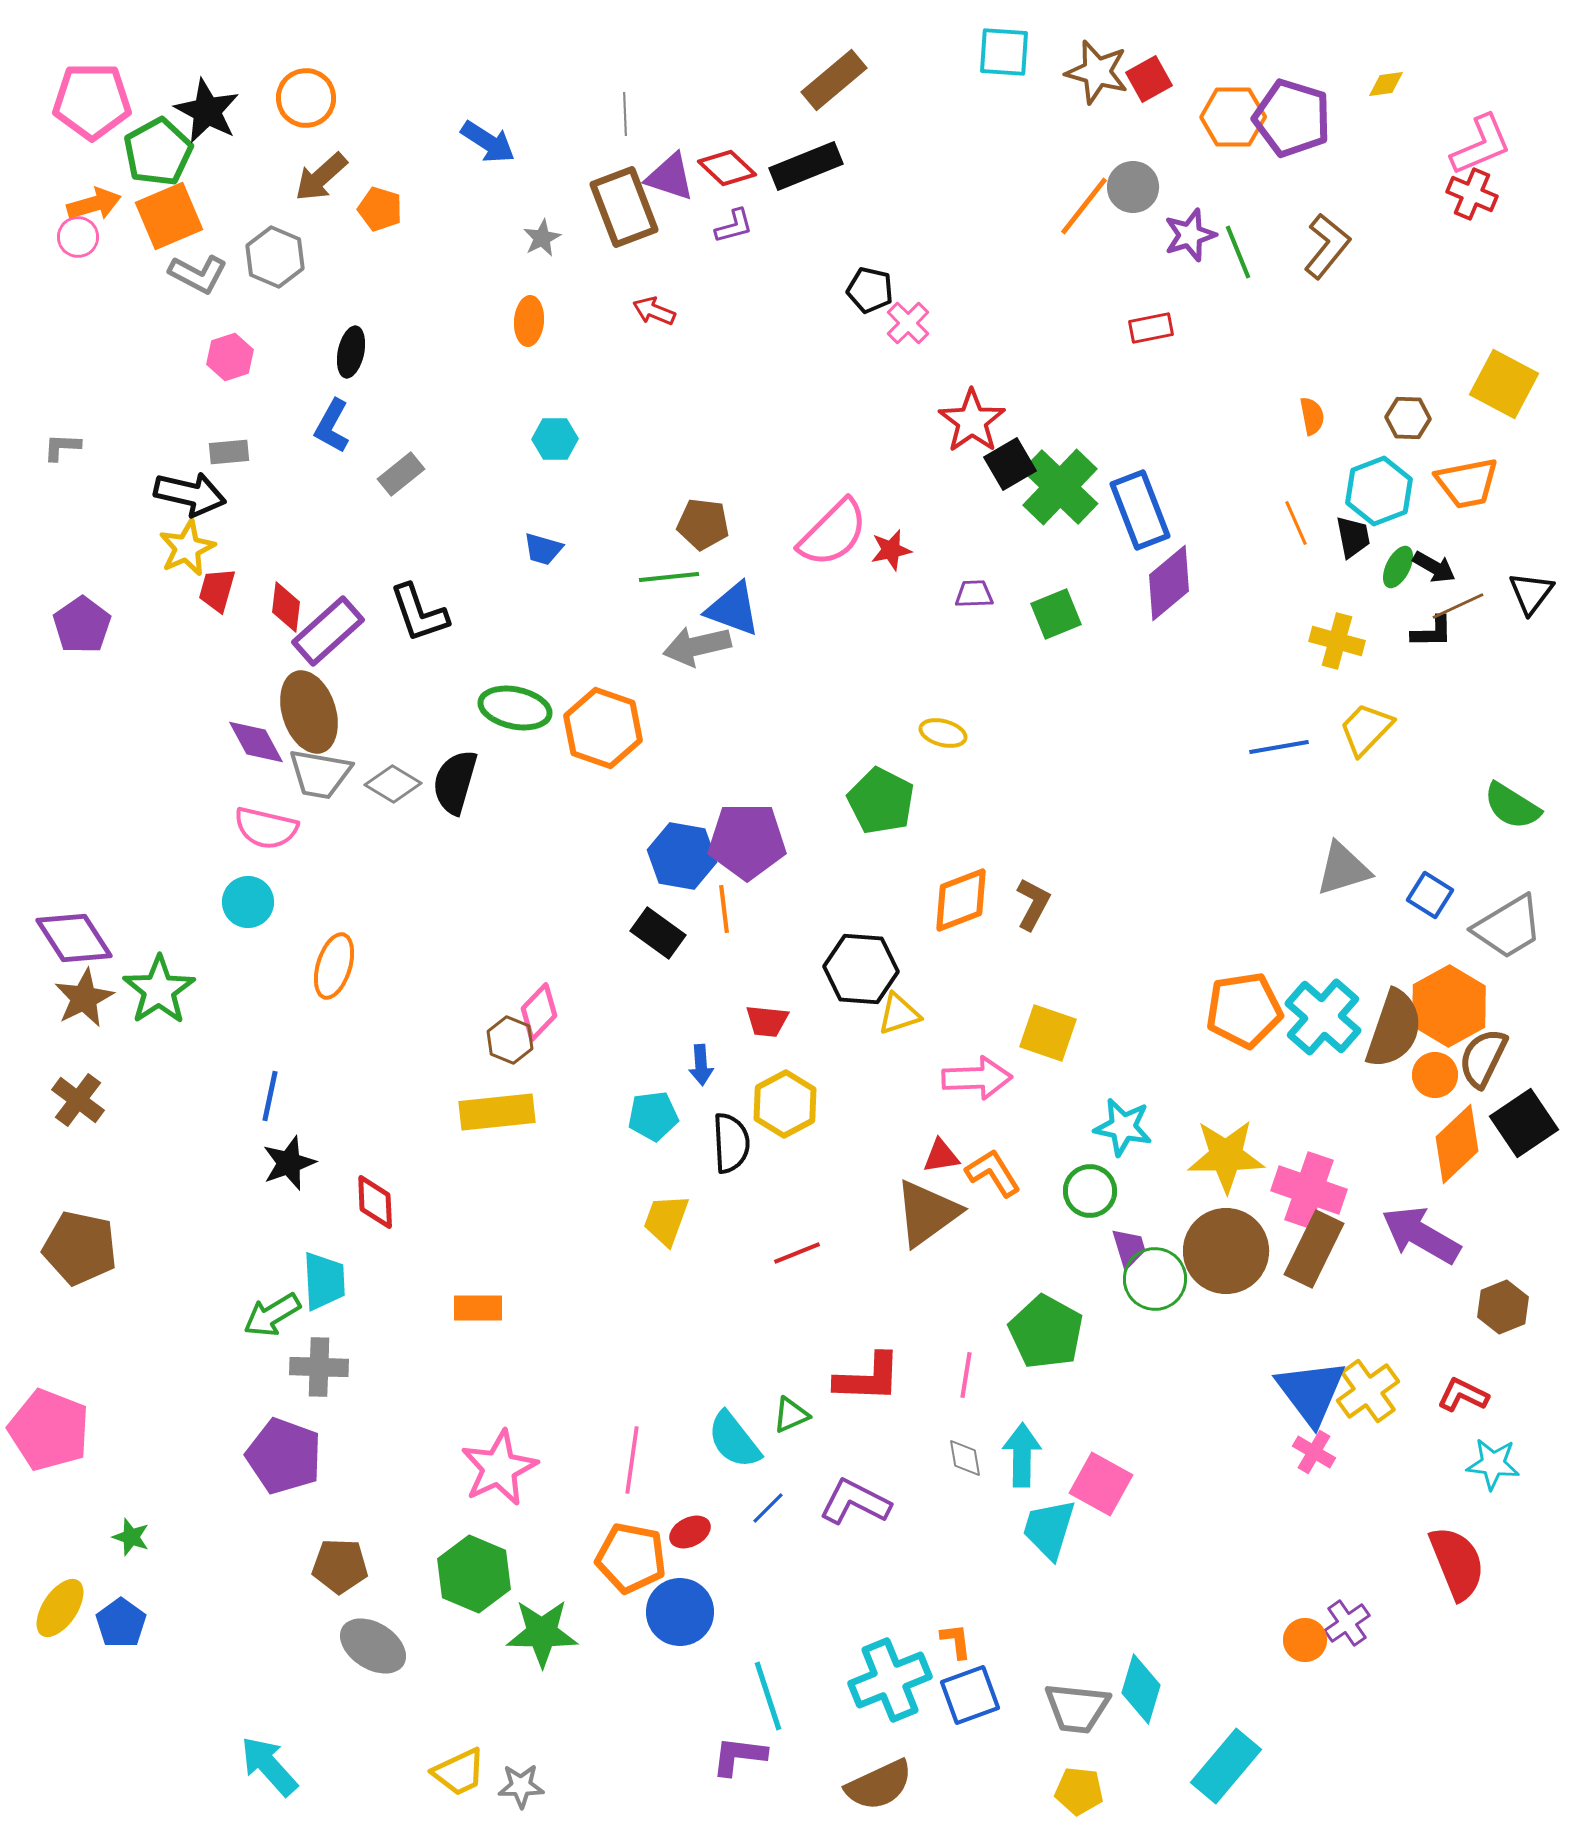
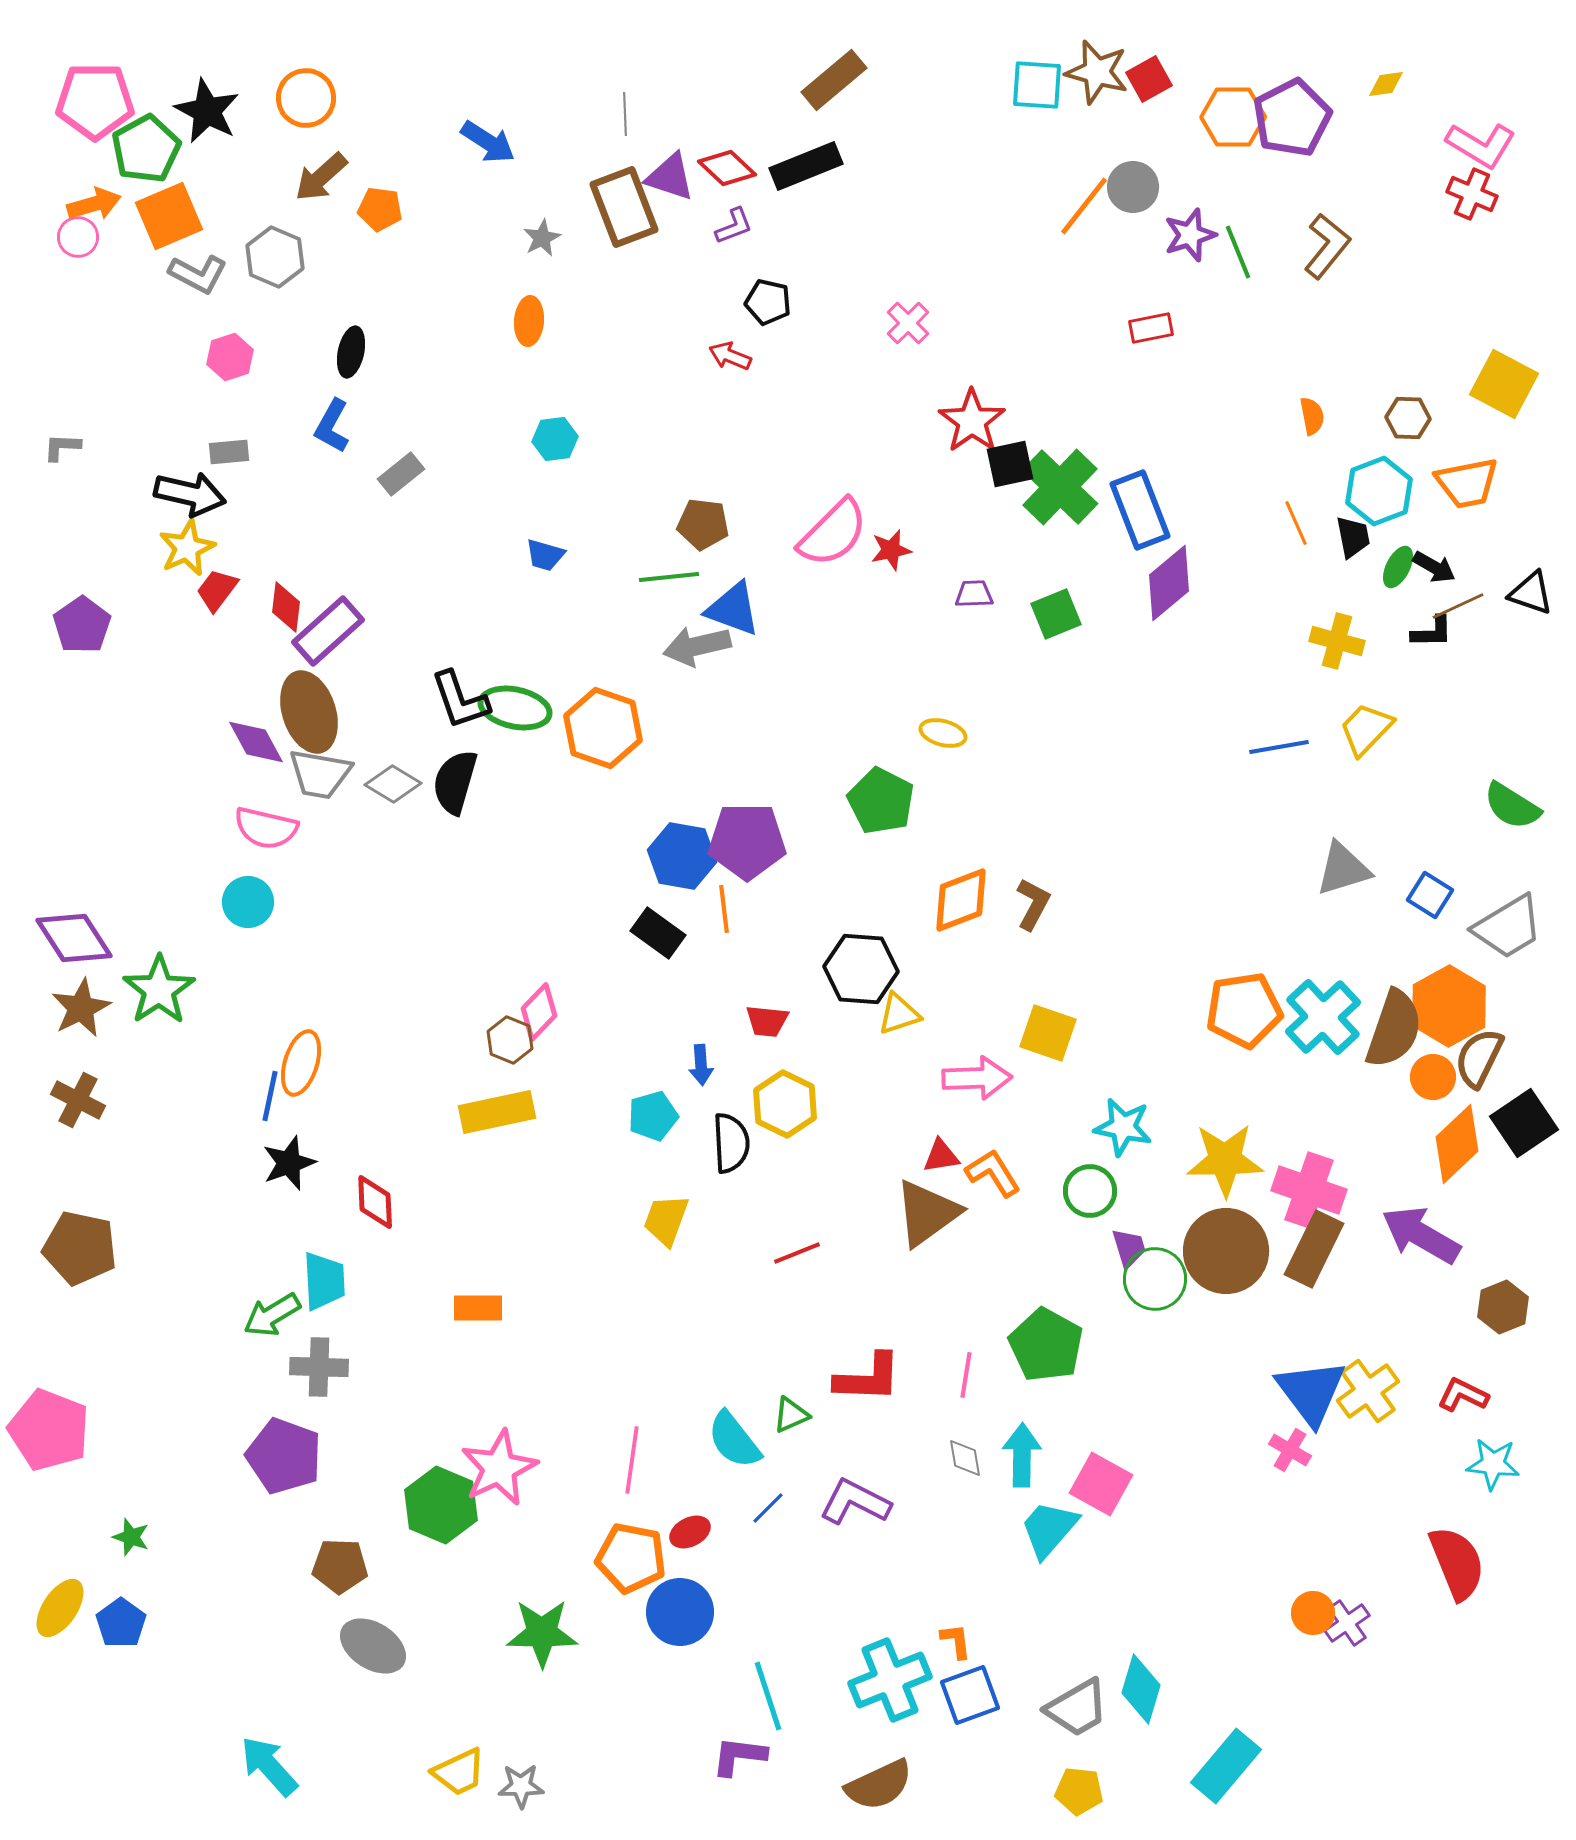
cyan square at (1004, 52): moved 33 px right, 33 px down
pink pentagon at (92, 101): moved 3 px right
purple pentagon at (1292, 118): rotated 28 degrees clockwise
pink L-shape at (1481, 145): rotated 54 degrees clockwise
green pentagon at (158, 152): moved 12 px left, 3 px up
orange pentagon at (380, 209): rotated 9 degrees counterclockwise
purple L-shape at (734, 226): rotated 6 degrees counterclockwise
black pentagon at (870, 290): moved 102 px left, 12 px down
red arrow at (654, 311): moved 76 px right, 45 px down
cyan hexagon at (555, 439): rotated 6 degrees counterclockwise
black square at (1010, 464): rotated 18 degrees clockwise
blue trapezoid at (543, 549): moved 2 px right, 6 px down
red trapezoid at (217, 590): rotated 21 degrees clockwise
black triangle at (1531, 593): rotated 48 degrees counterclockwise
black L-shape at (419, 613): moved 41 px right, 87 px down
orange ellipse at (334, 966): moved 33 px left, 97 px down
brown star at (84, 998): moved 3 px left, 10 px down
cyan cross at (1323, 1017): rotated 6 degrees clockwise
brown semicircle at (1483, 1058): moved 4 px left
orange circle at (1435, 1075): moved 2 px left, 2 px down
brown cross at (78, 1100): rotated 10 degrees counterclockwise
yellow hexagon at (785, 1104): rotated 6 degrees counterclockwise
yellow rectangle at (497, 1112): rotated 6 degrees counterclockwise
cyan pentagon at (653, 1116): rotated 9 degrees counterclockwise
yellow star at (1226, 1156): moved 1 px left, 4 px down
green pentagon at (1046, 1332): moved 13 px down
pink cross at (1314, 1452): moved 24 px left, 2 px up
cyan trapezoid at (1049, 1529): rotated 24 degrees clockwise
green hexagon at (474, 1574): moved 33 px left, 69 px up
orange circle at (1305, 1640): moved 8 px right, 27 px up
gray trapezoid at (1077, 1708): rotated 36 degrees counterclockwise
